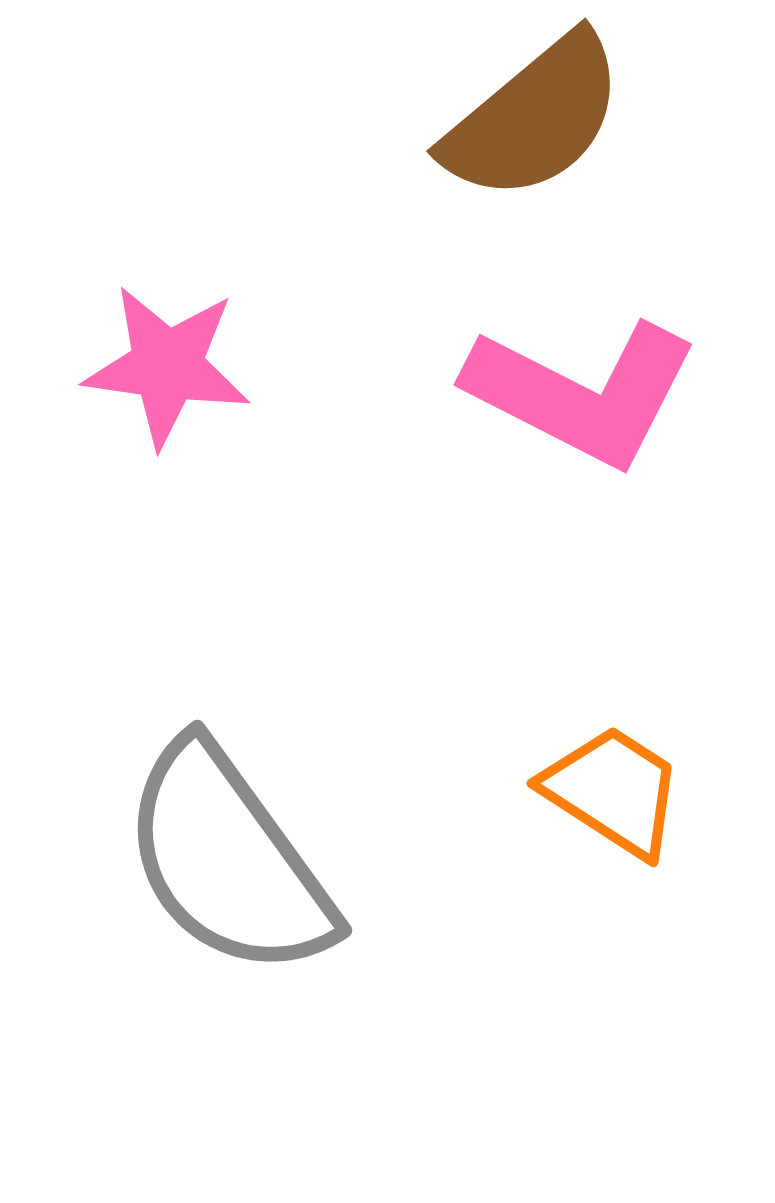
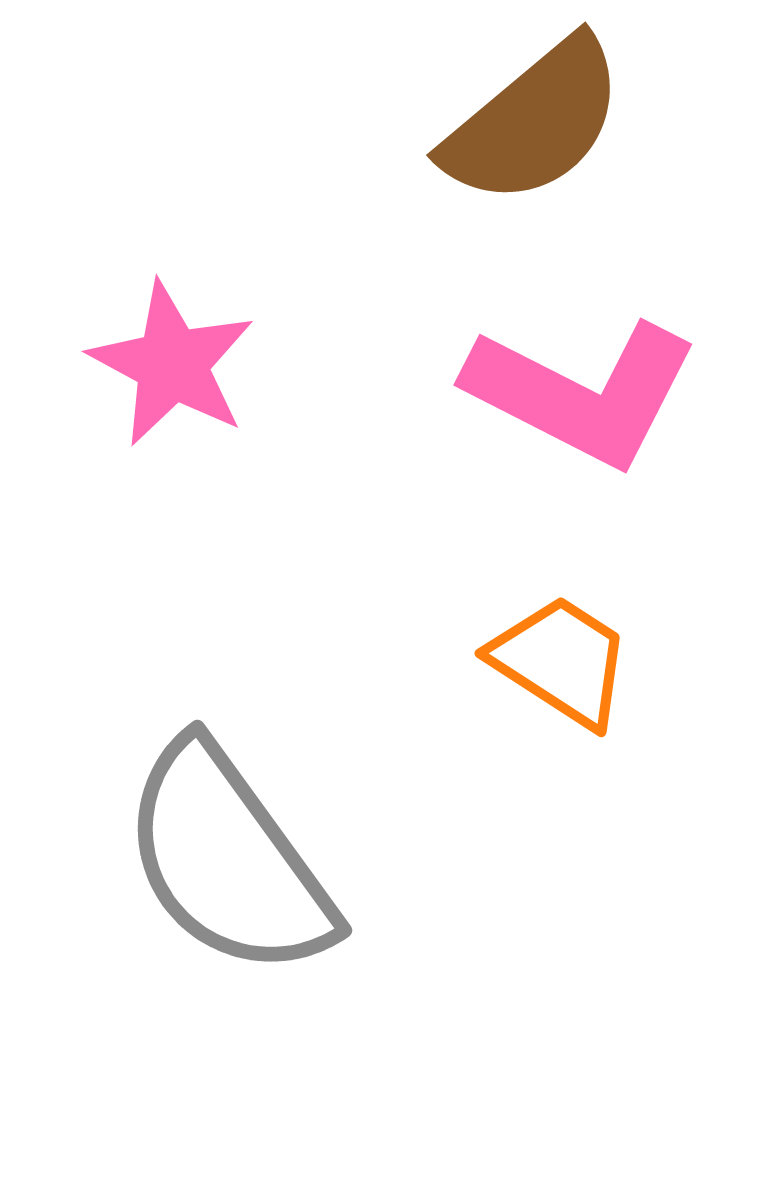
brown semicircle: moved 4 px down
pink star: moved 5 px right, 2 px up; rotated 20 degrees clockwise
orange trapezoid: moved 52 px left, 130 px up
